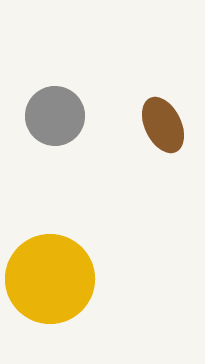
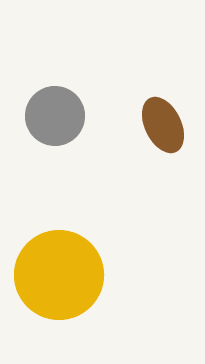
yellow circle: moved 9 px right, 4 px up
